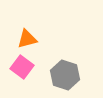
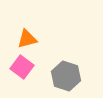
gray hexagon: moved 1 px right, 1 px down
